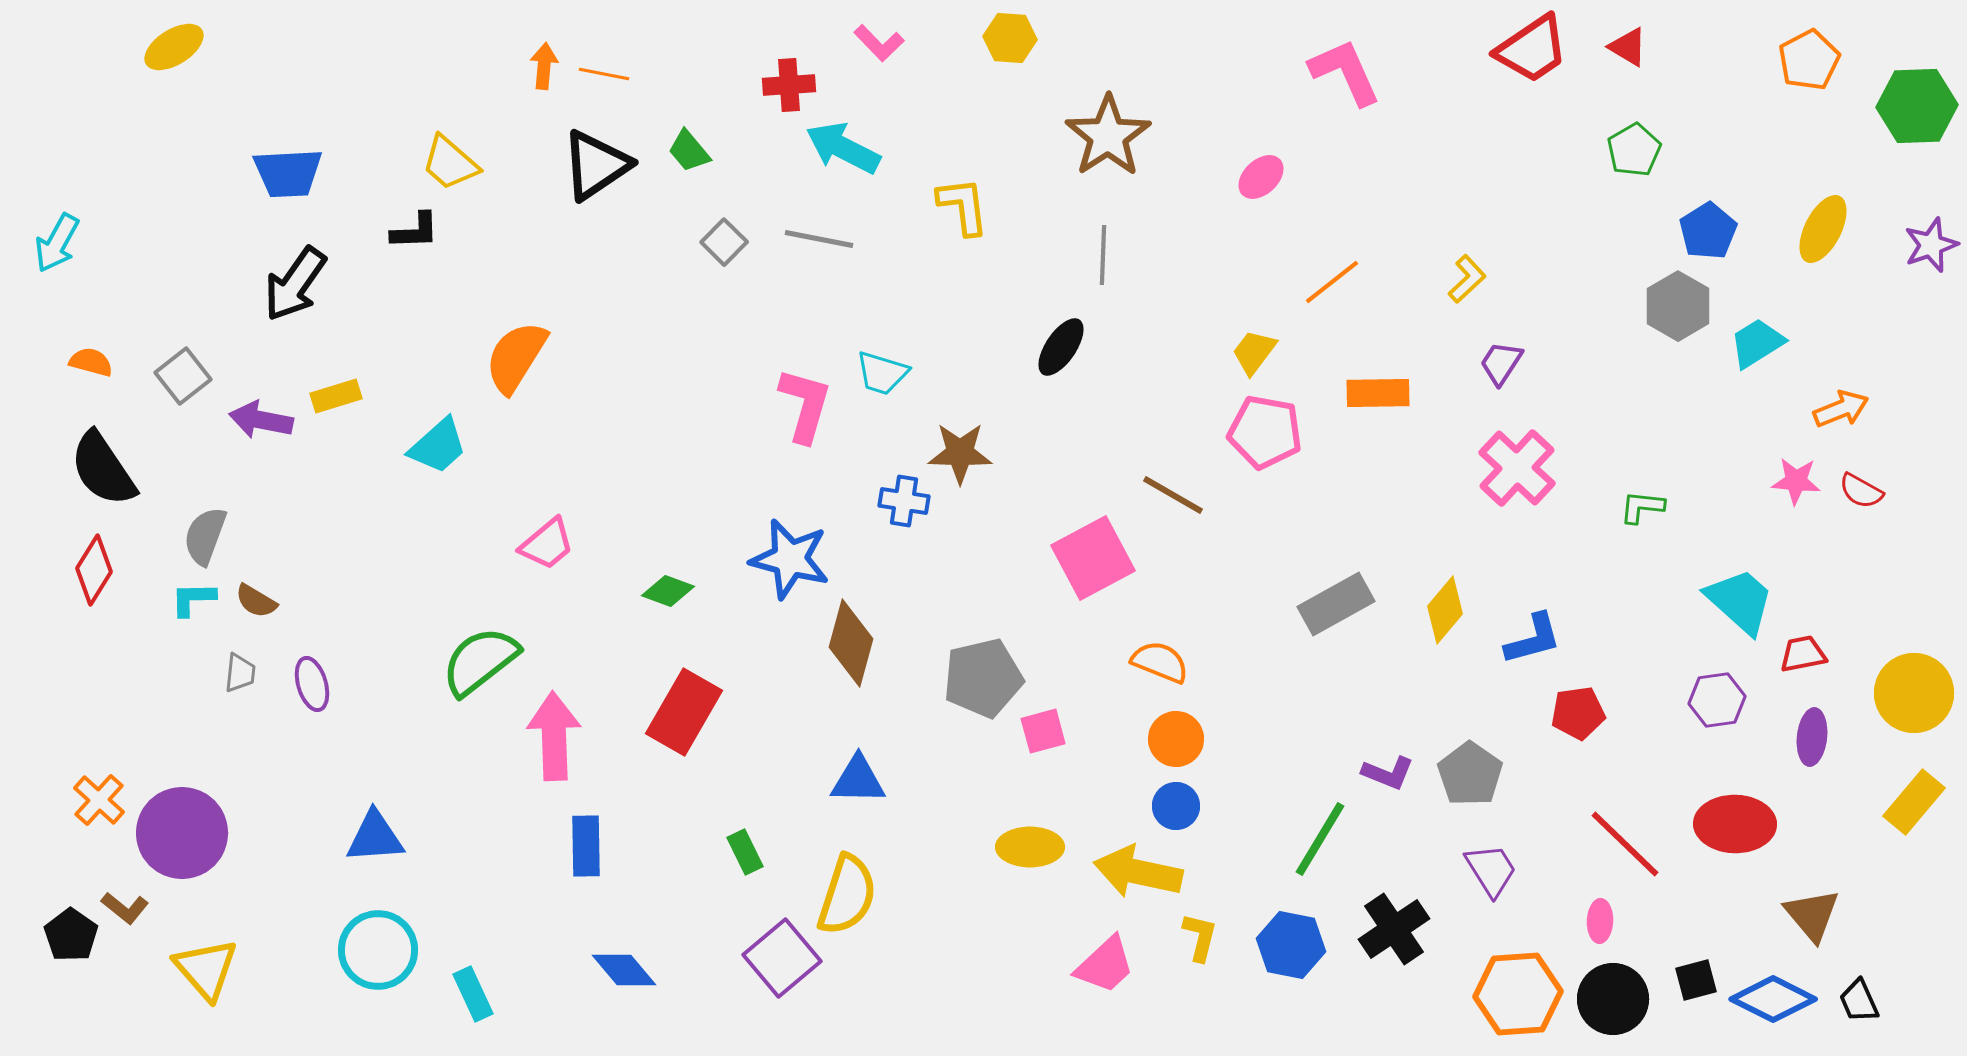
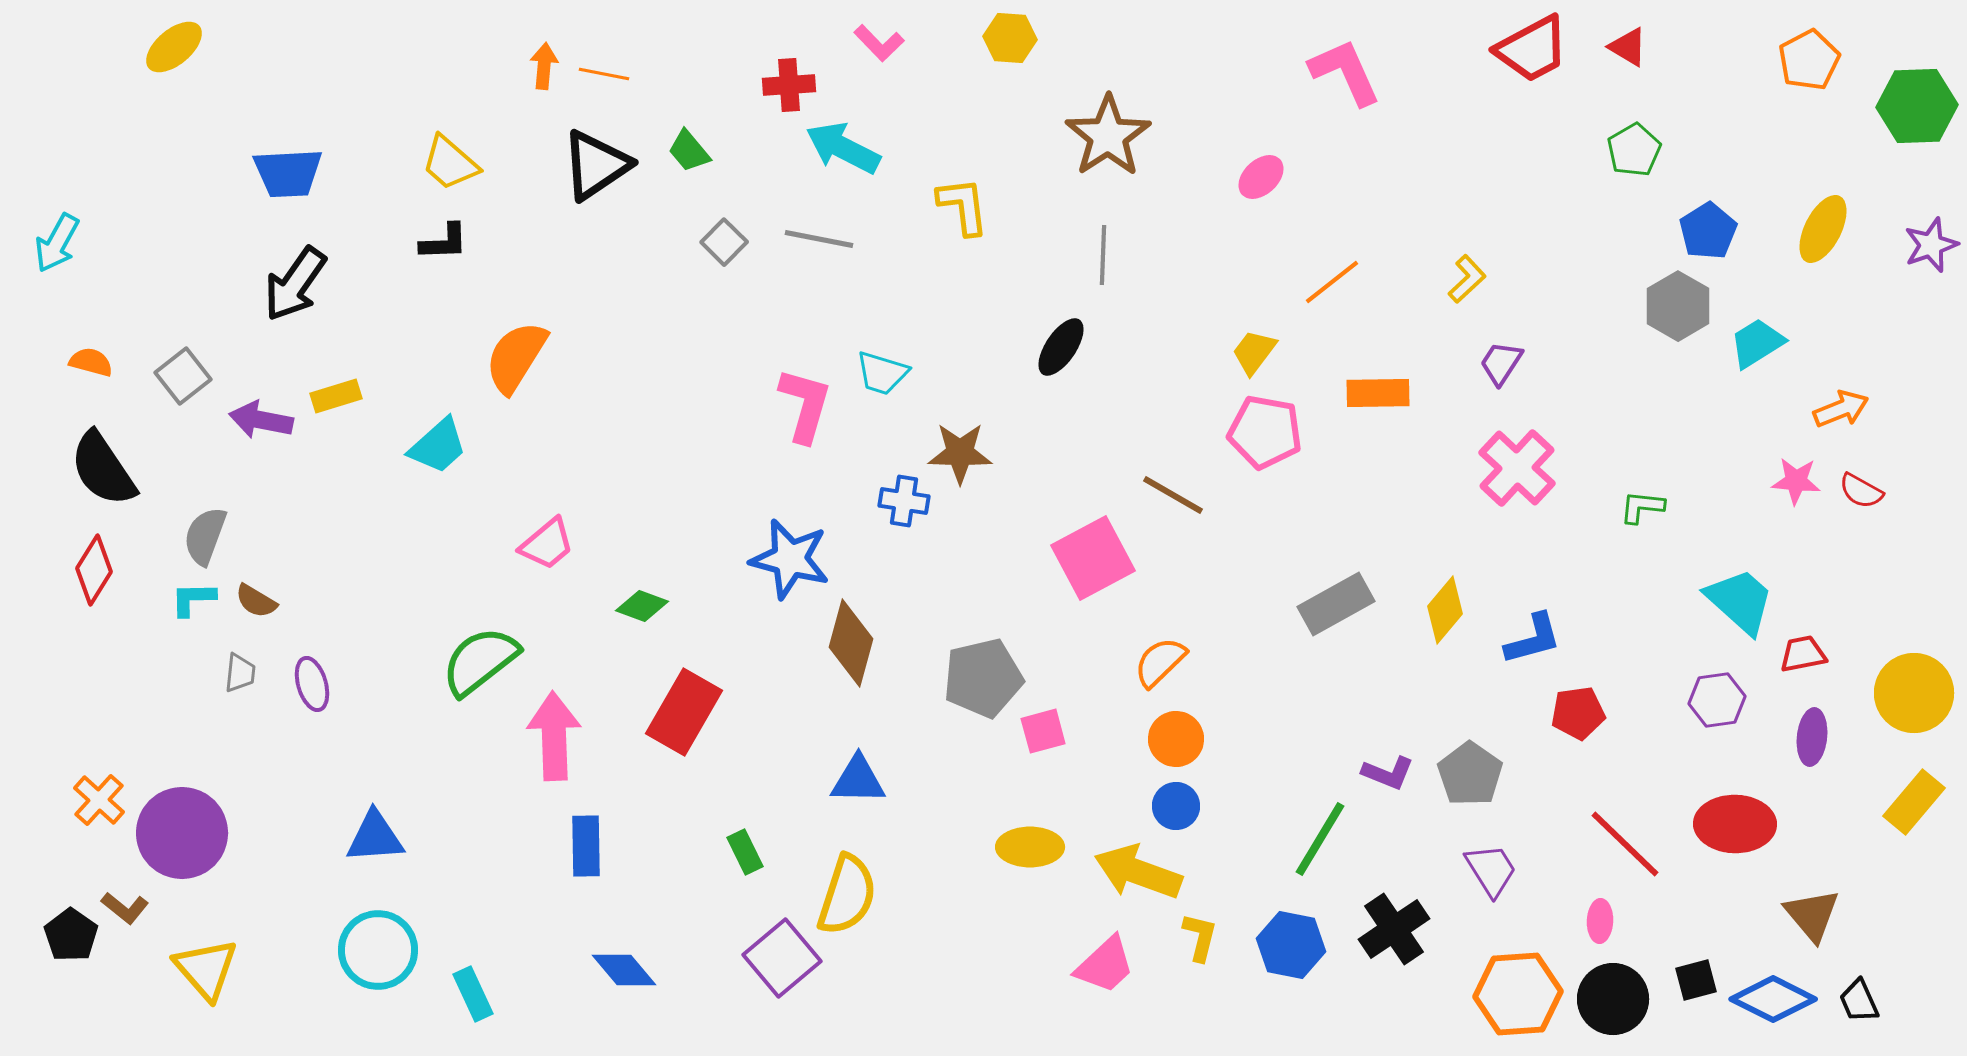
yellow ellipse at (174, 47): rotated 8 degrees counterclockwise
red trapezoid at (1532, 49): rotated 6 degrees clockwise
black L-shape at (415, 231): moved 29 px right, 11 px down
green diamond at (668, 591): moved 26 px left, 15 px down
orange semicircle at (1160, 662): rotated 66 degrees counterclockwise
yellow arrow at (1138, 872): rotated 8 degrees clockwise
